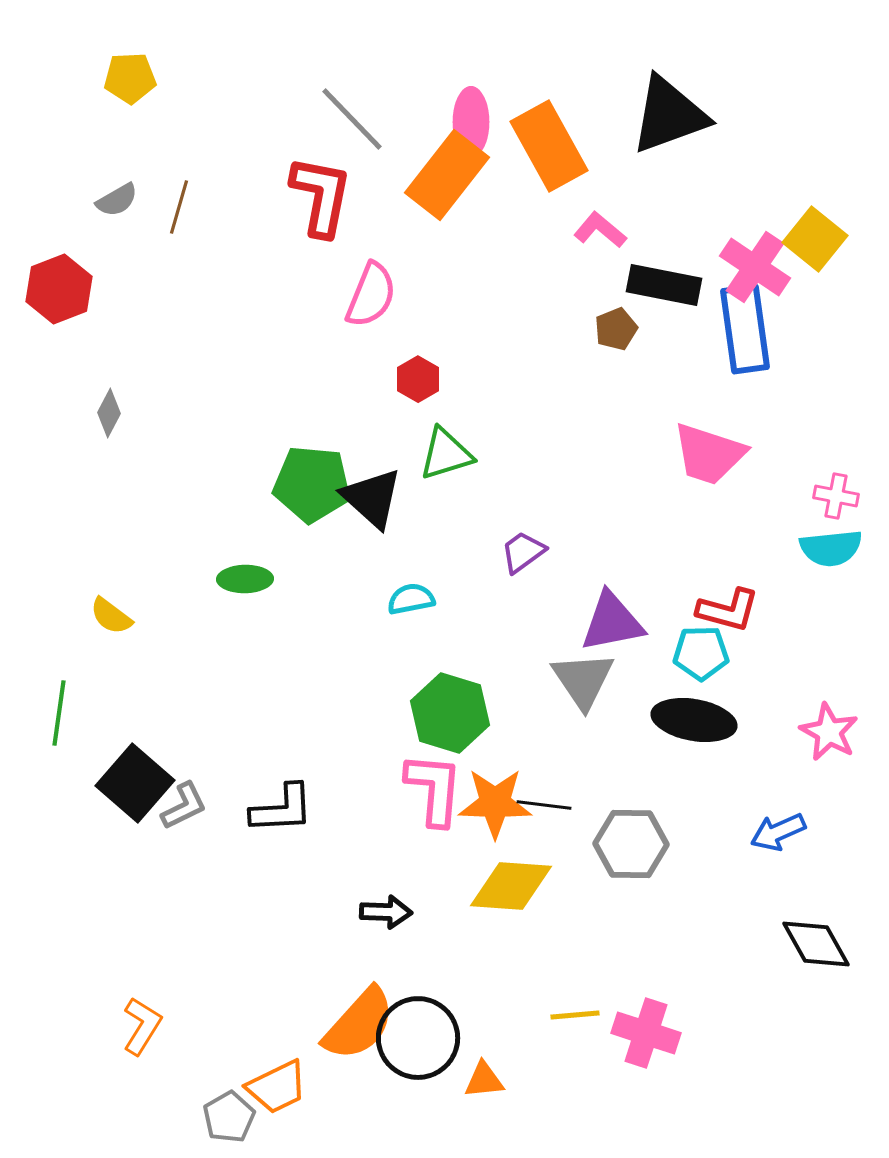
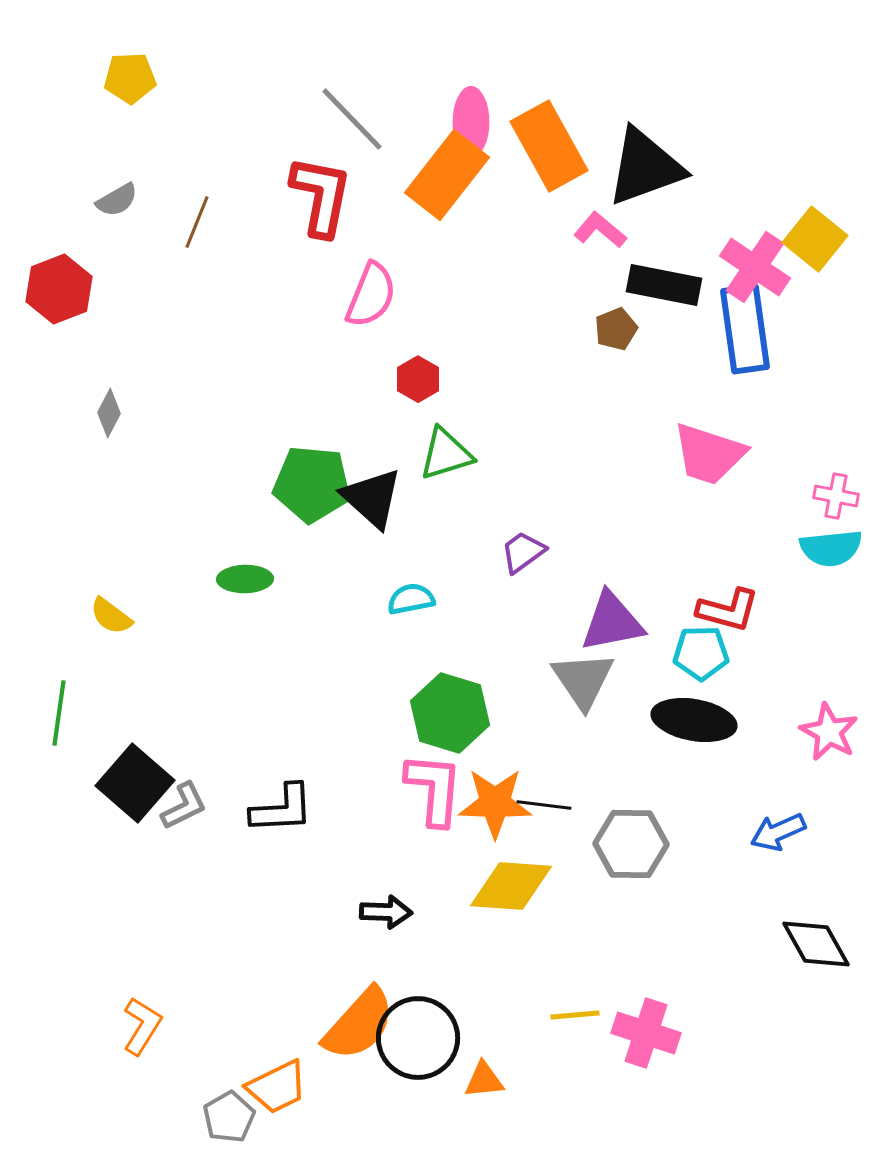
black triangle at (669, 115): moved 24 px left, 52 px down
brown line at (179, 207): moved 18 px right, 15 px down; rotated 6 degrees clockwise
